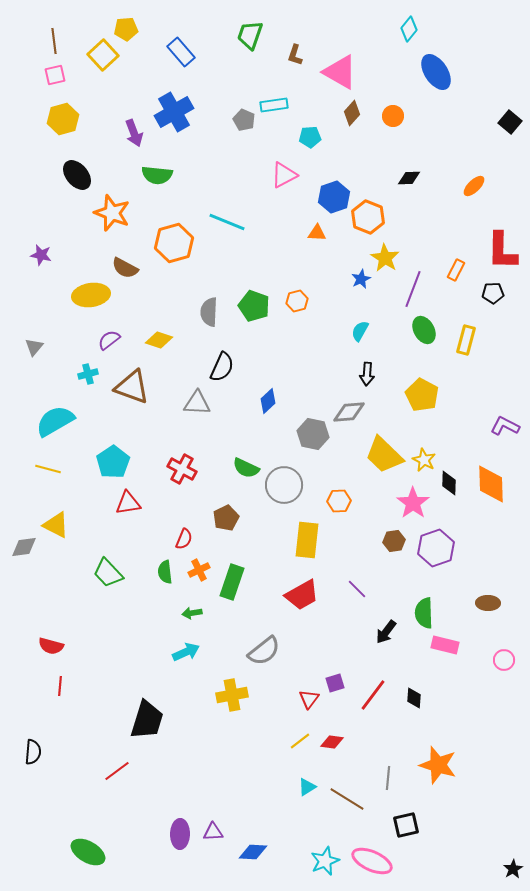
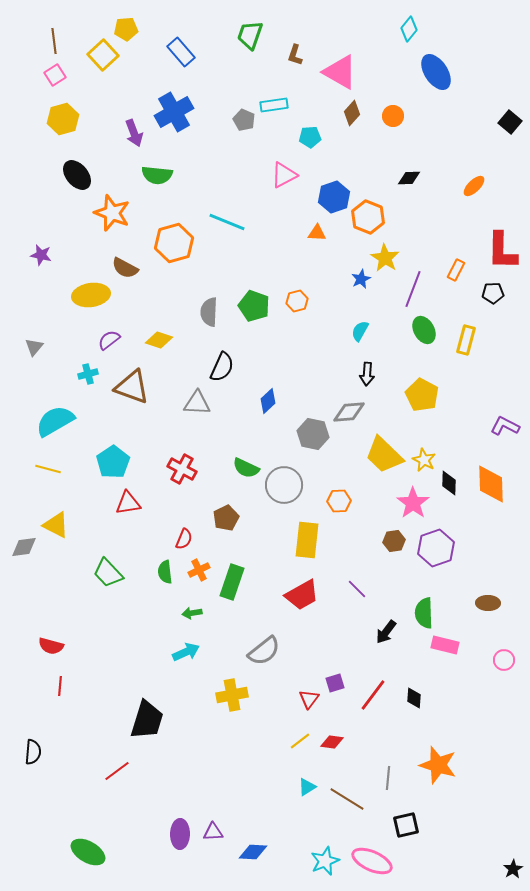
pink square at (55, 75): rotated 20 degrees counterclockwise
